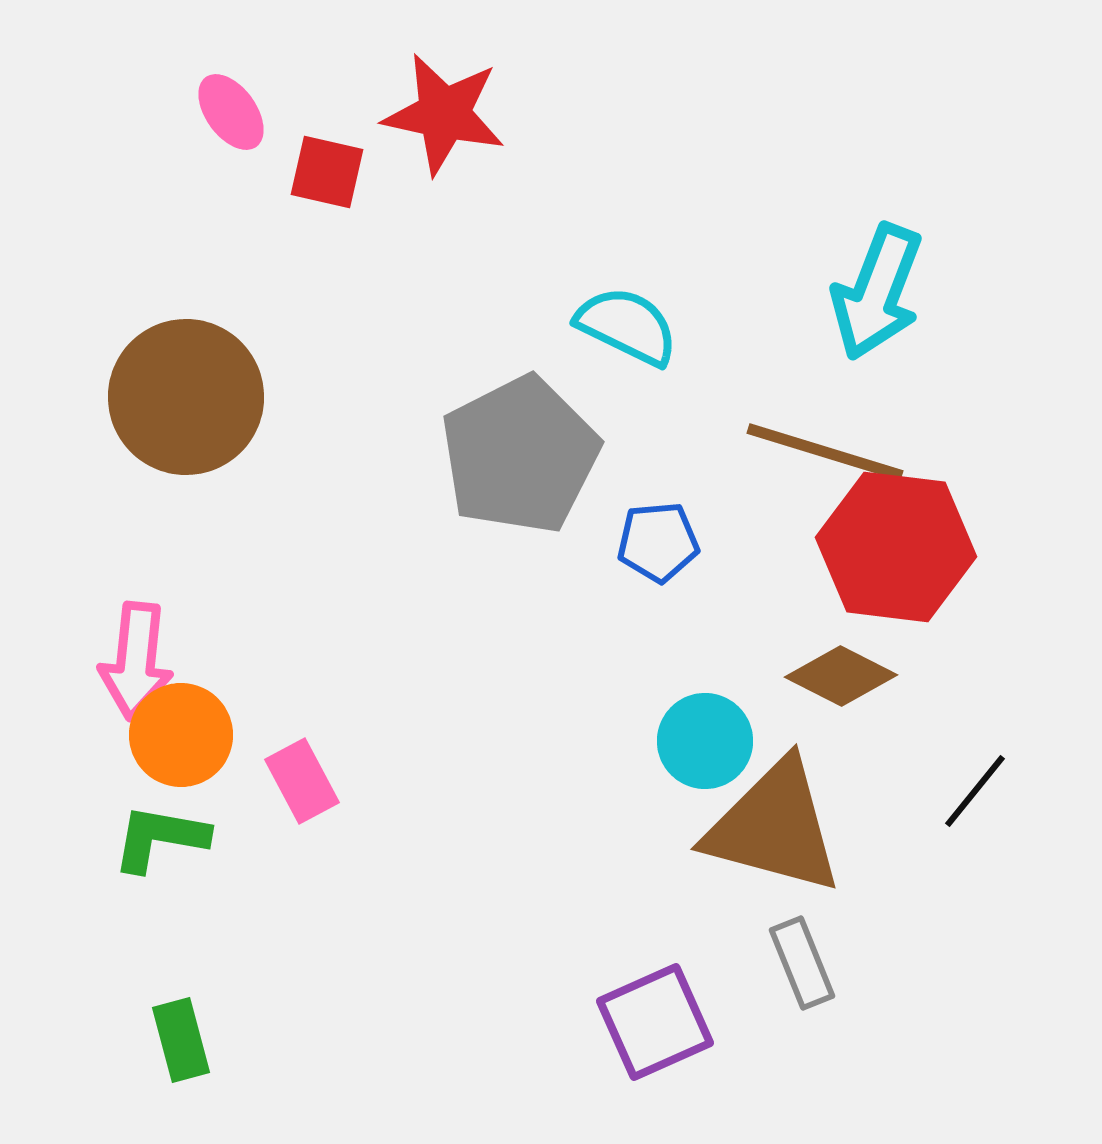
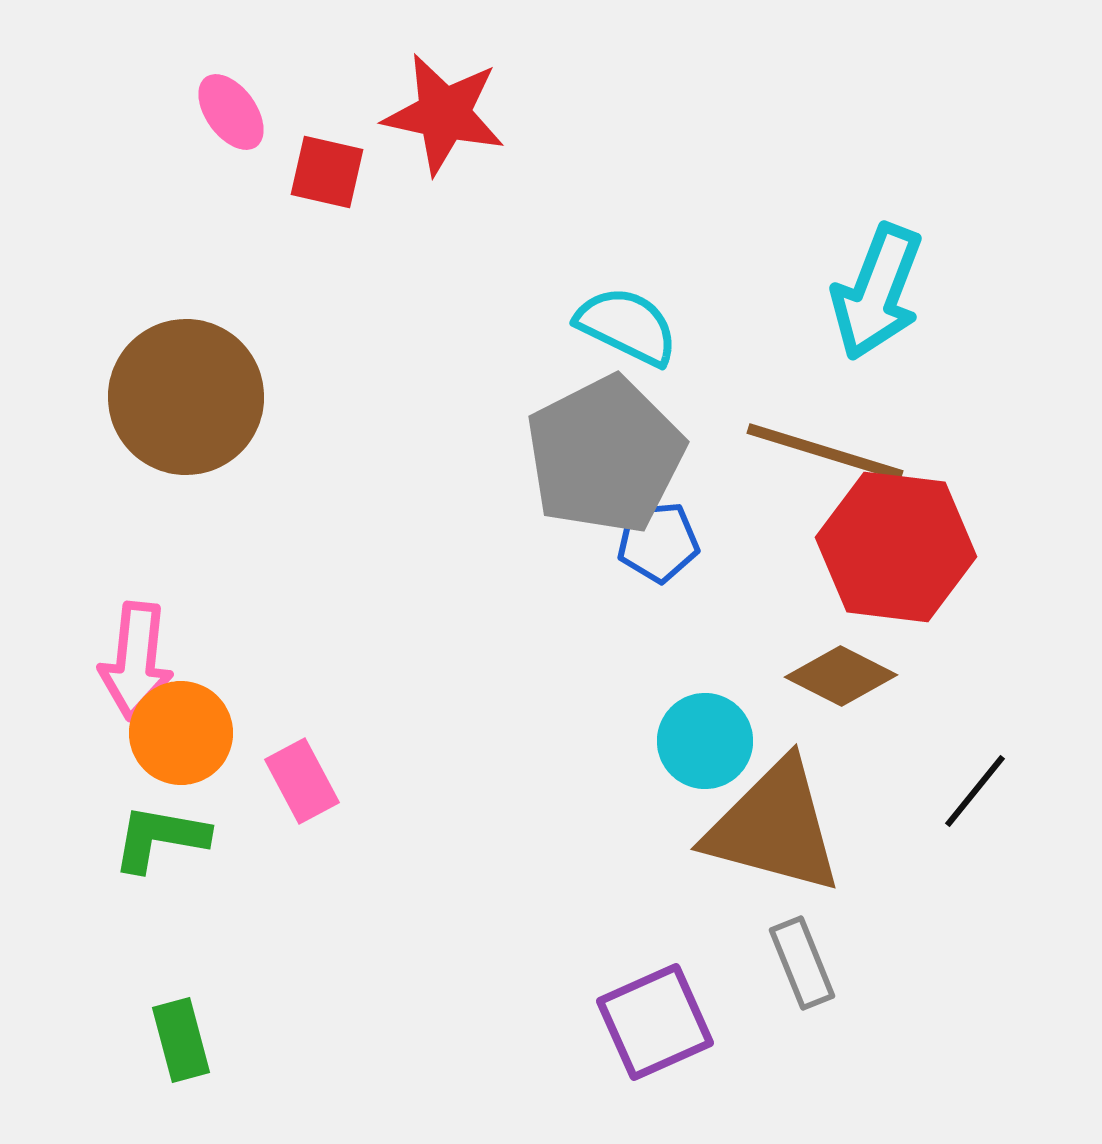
gray pentagon: moved 85 px right
orange circle: moved 2 px up
